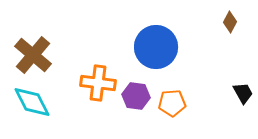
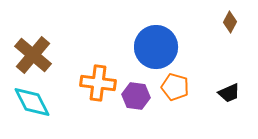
black trapezoid: moved 14 px left; rotated 95 degrees clockwise
orange pentagon: moved 3 px right, 16 px up; rotated 20 degrees clockwise
